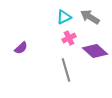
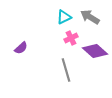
pink cross: moved 2 px right
